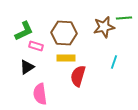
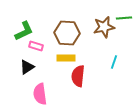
brown hexagon: moved 3 px right
red semicircle: rotated 10 degrees counterclockwise
